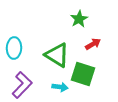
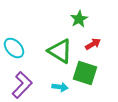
cyan ellipse: rotated 45 degrees counterclockwise
green triangle: moved 3 px right, 4 px up
green square: moved 2 px right, 1 px up
